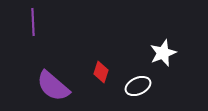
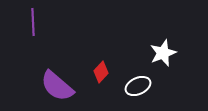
red diamond: rotated 25 degrees clockwise
purple semicircle: moved 4 px right
